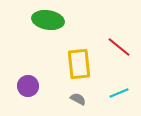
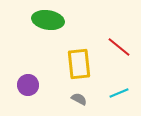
purple circle: moved 1 px up
gray semicircle: moved 1 px right
